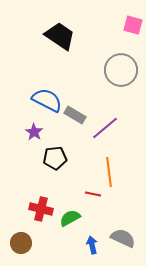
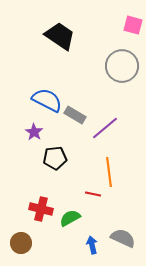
gray circle: moved 1 px right, 4 px up
